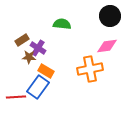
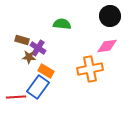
brown rectangle: rotated 48 degrees clockwise
